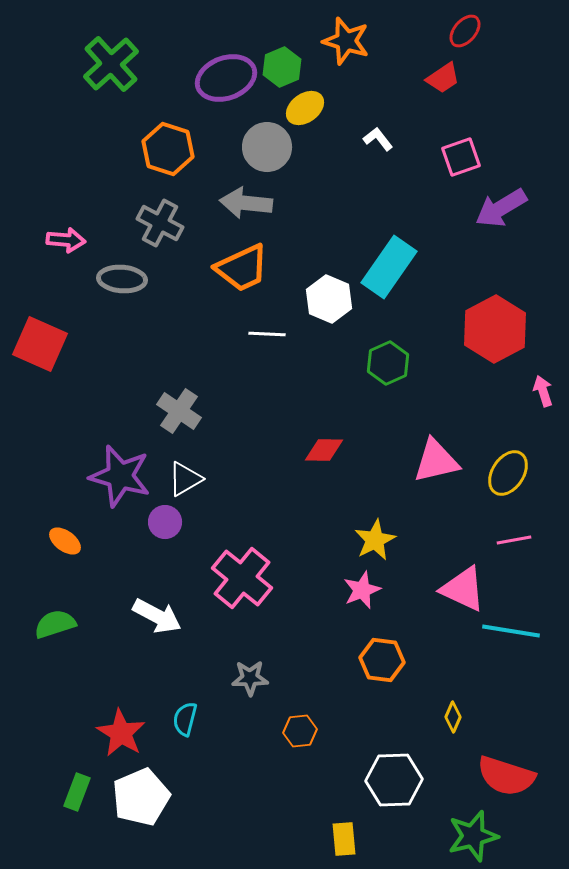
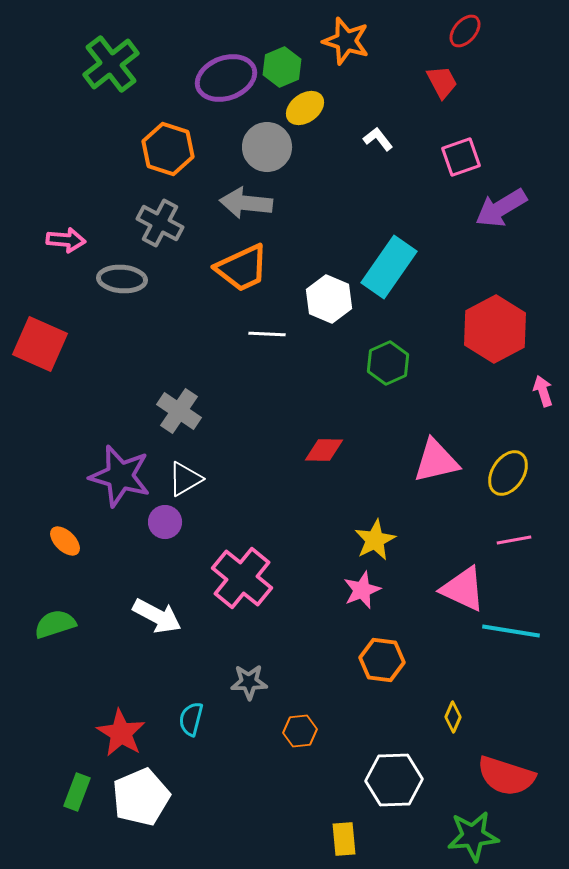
green cross at (111, 64): rotated 4 degrees clockwise
red trapezoid at (443, 78): moved 1 px left, 4 px down; rotated 84 degrees counterclockwise
orange ellipse at (65, 541): rotated 8 degrees clockwise
gray star at (250, 678): moved 1 px left, 4 px down
cyan semicircle at (185, 719): moved 6 px right
green star at (473, 836): rotated 9 degrees clockwise
